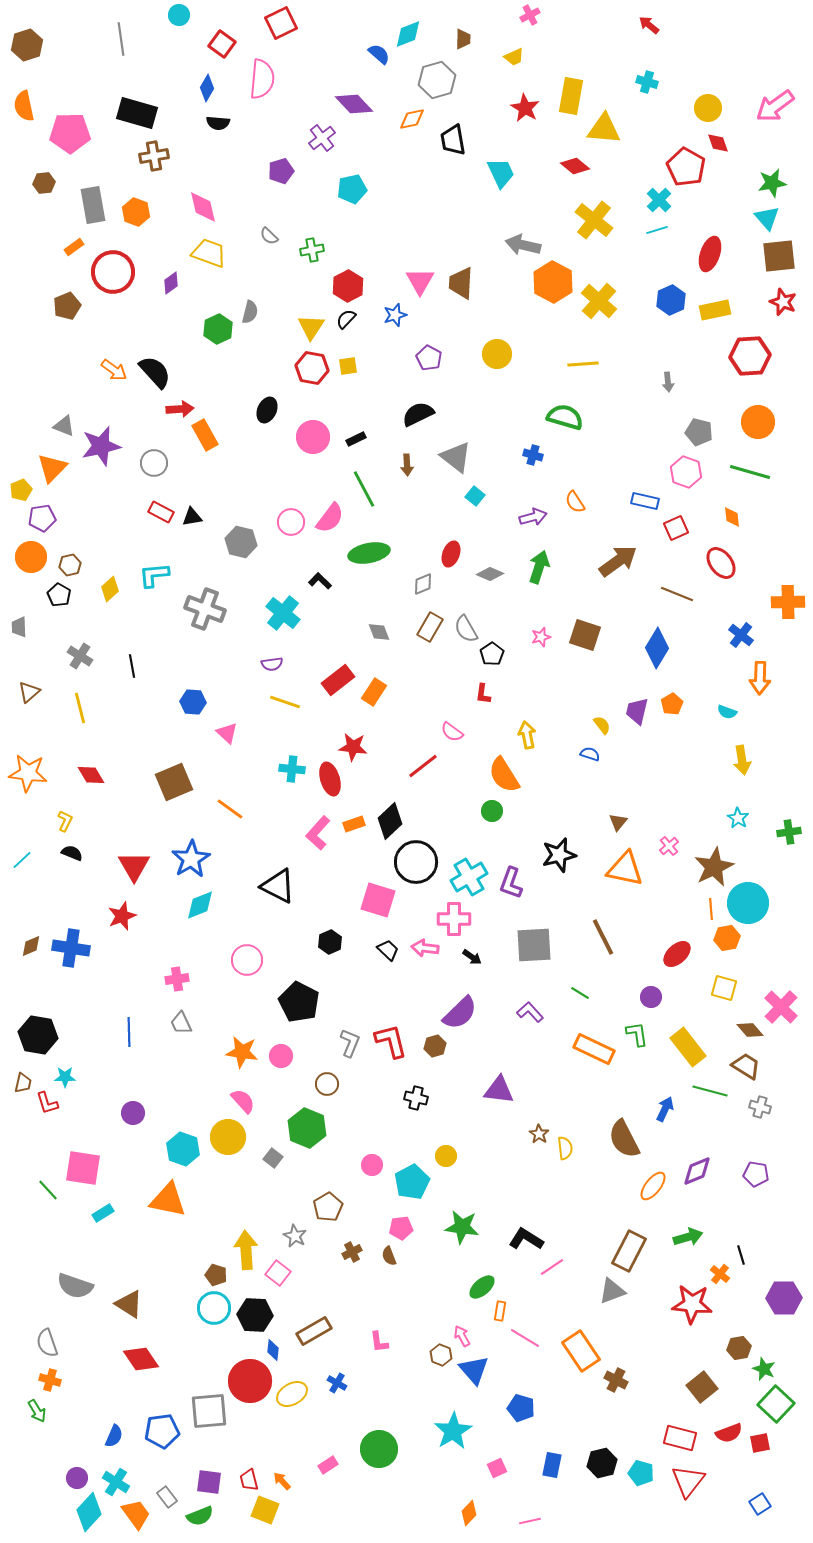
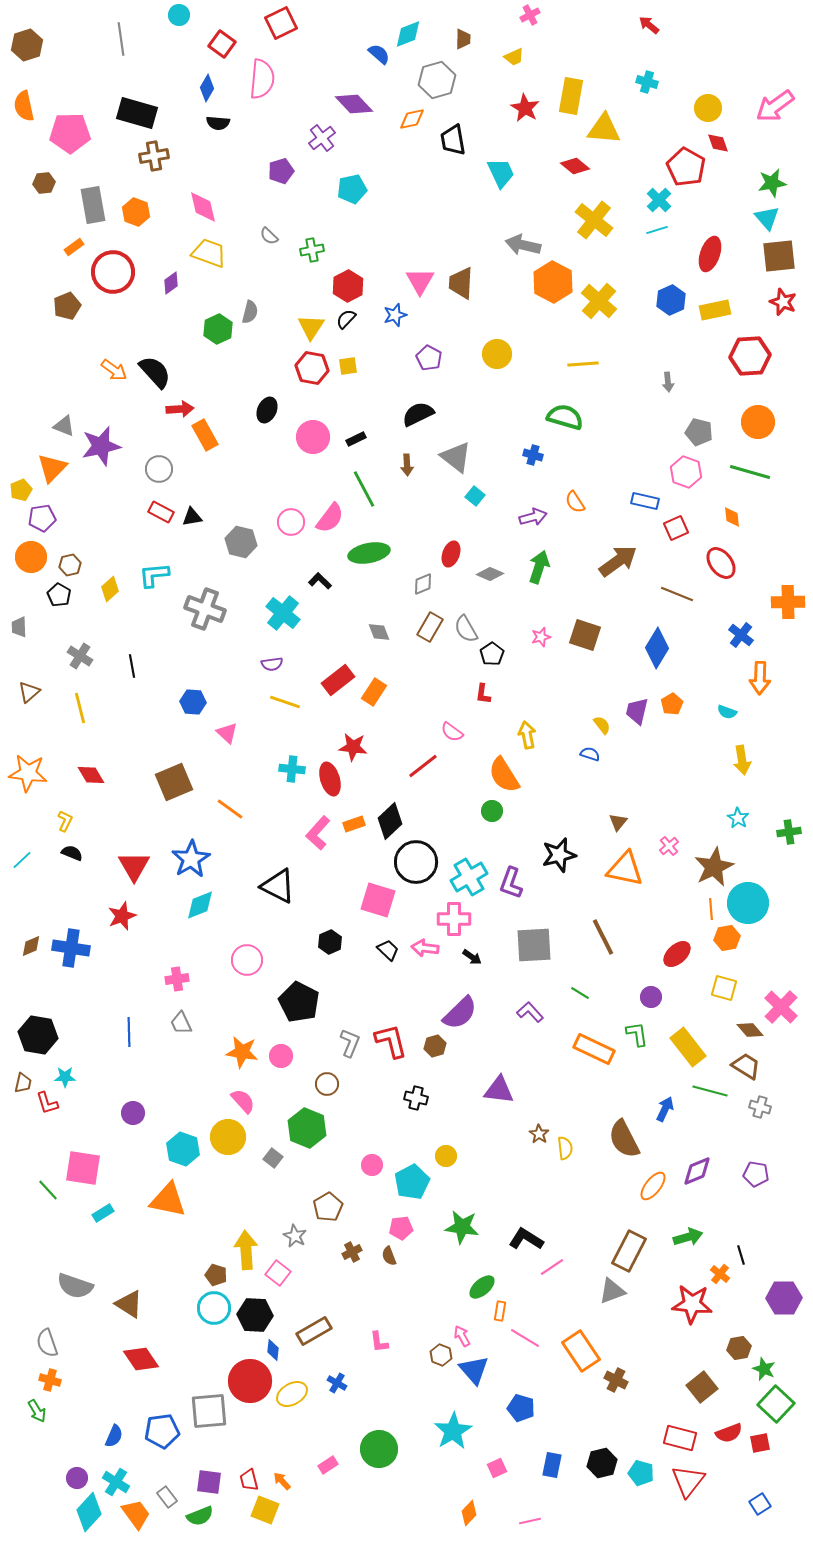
gray circle at (154, 463): moved 5 px right, 6 px down
